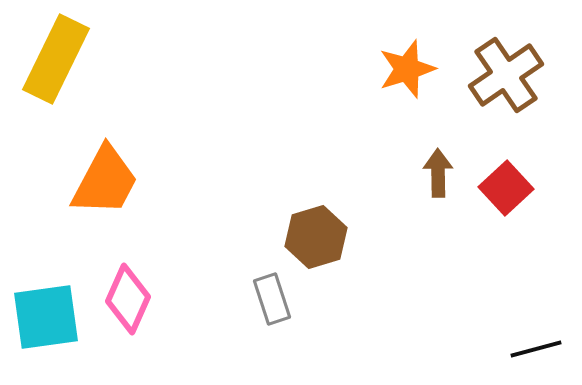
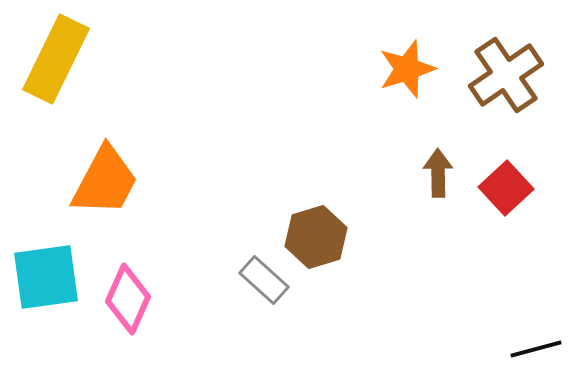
gray rectangle: moved 8 px left, 19 px up; rotated 30 degrees counterclockwise
cyan square: moved 40 px up
